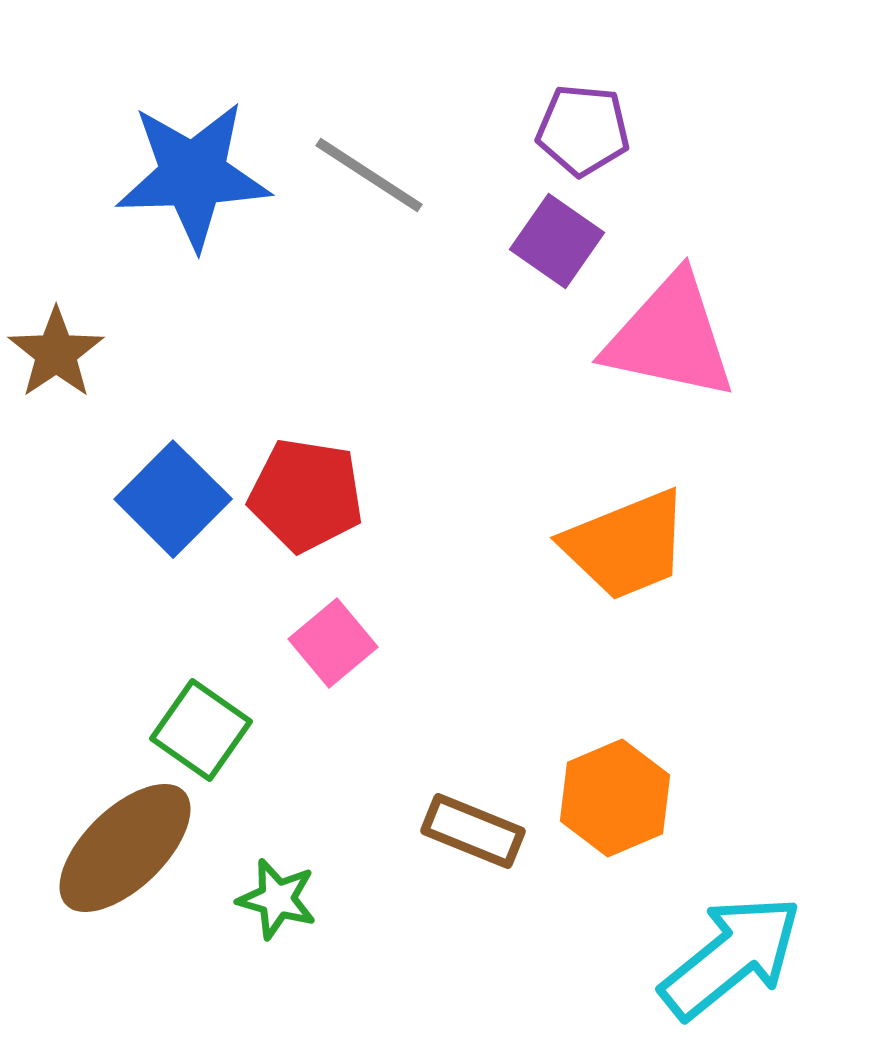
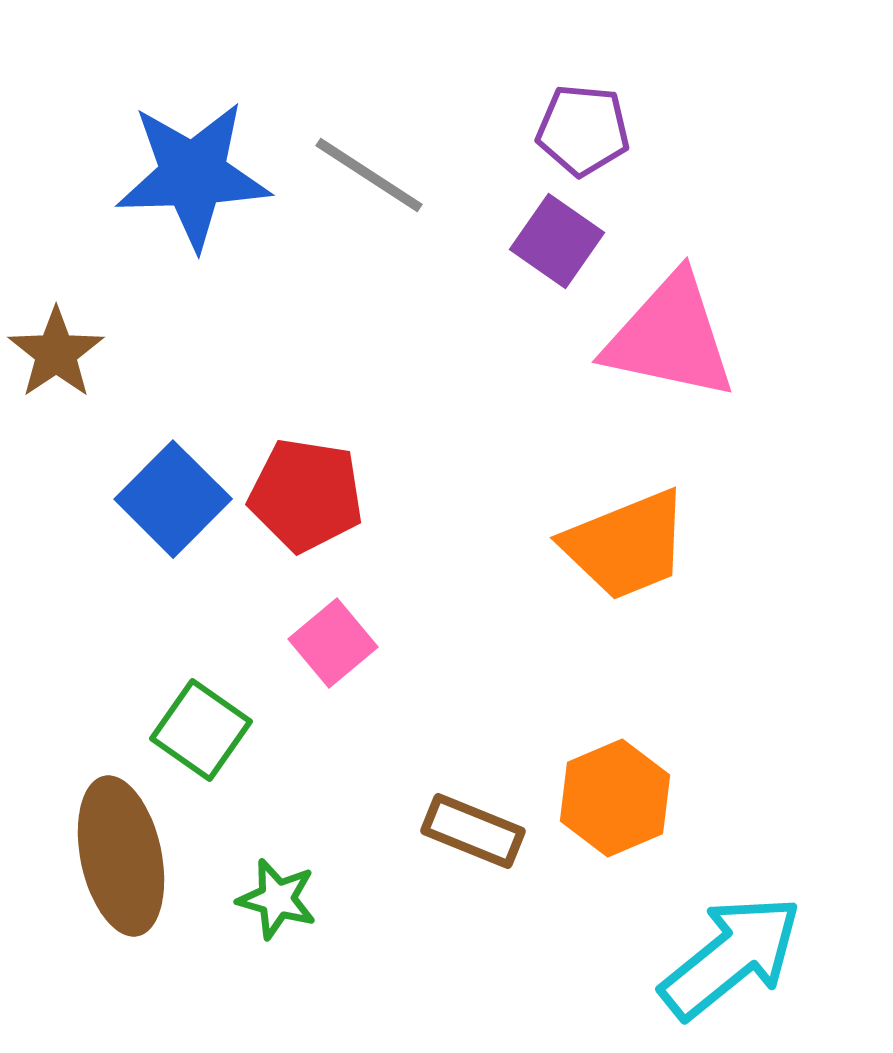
brown ellipse: moved 4 px left, 8 px down; rotated 58 degrees counterclockwise
